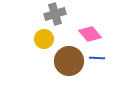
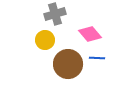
yellow circle: moved 1 px right, 1 px down
brown circle: moved 1 px left, 3 px down
